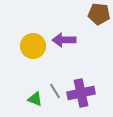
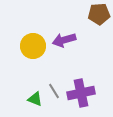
brown pentagon: rotated 10 degrees counterclockwise
purple arrow: rotated 15 degrees counterclockwise
gray line: moved 1 px left
